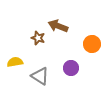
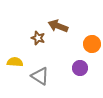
yellow semicircle: rotated 14 degrees clockwise
purple circle: moved 9 px right
